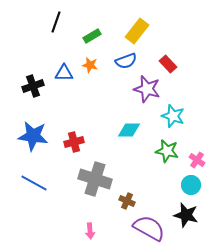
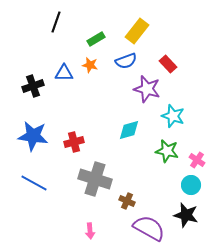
green rectangle: moved 4 px right, 3 px down
cyan diamond: rotated 15 degrees counterclockwise
